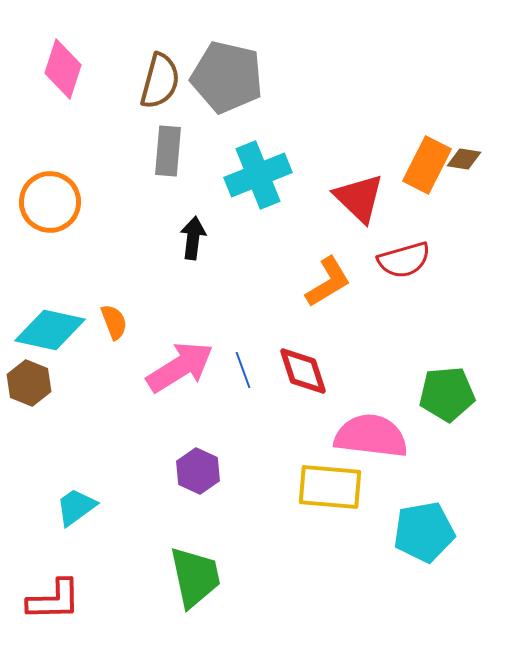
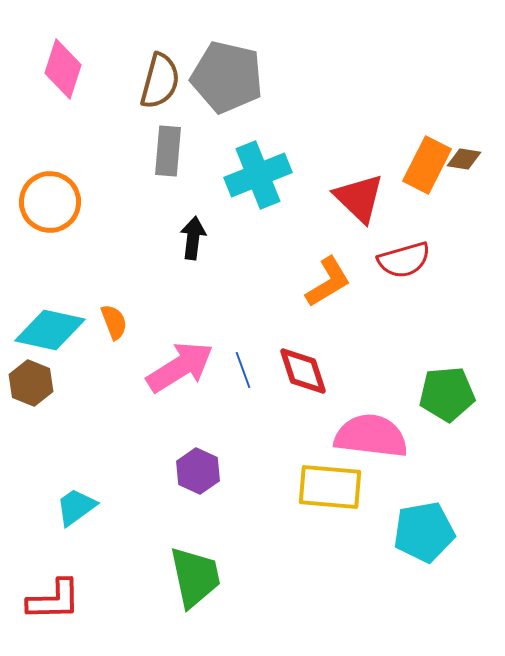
brown hexagon: moved 2 px right
